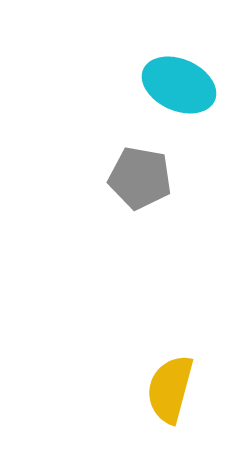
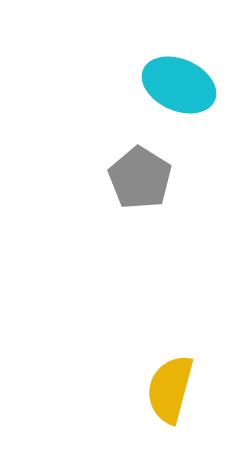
gray pentagon: rotated 22 degrees clockwise
